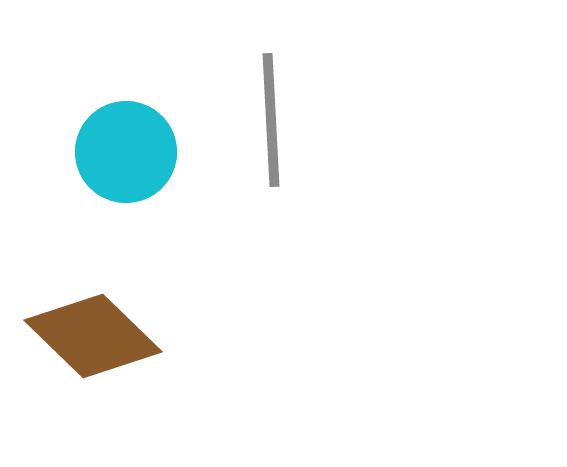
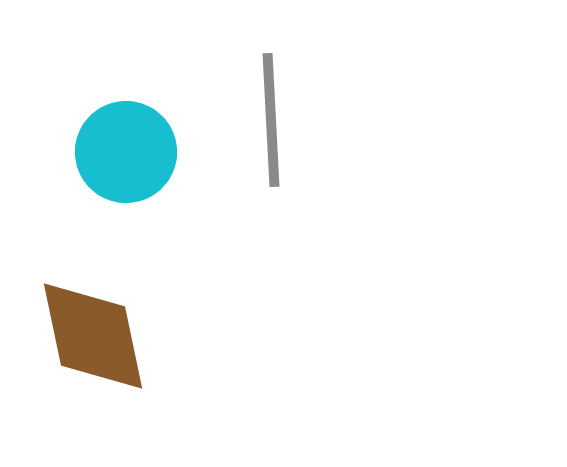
brown diamond: rotated 34 degrees clockwise
